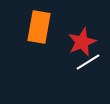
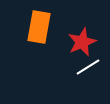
white line: moved 5 px down
